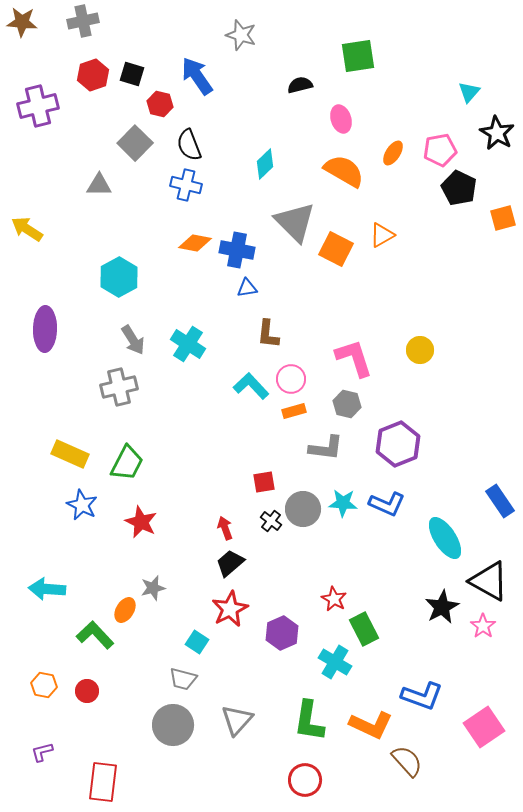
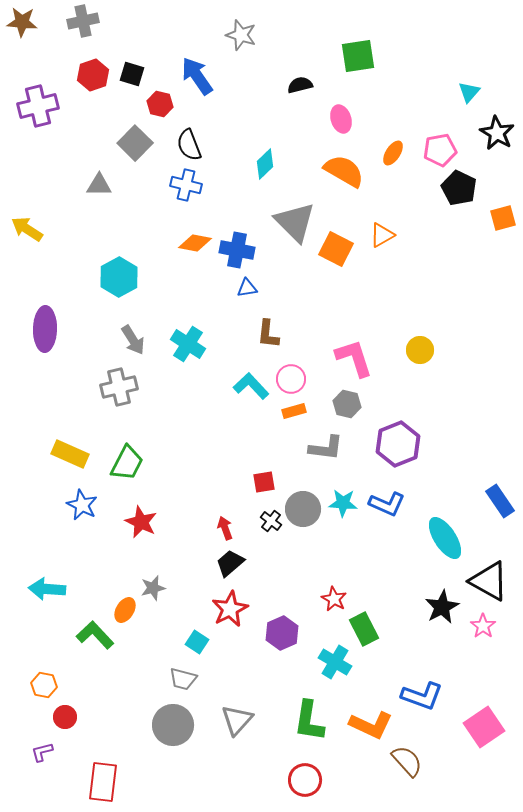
red circle at (87, 691): moved 22 px left, 26 px down
